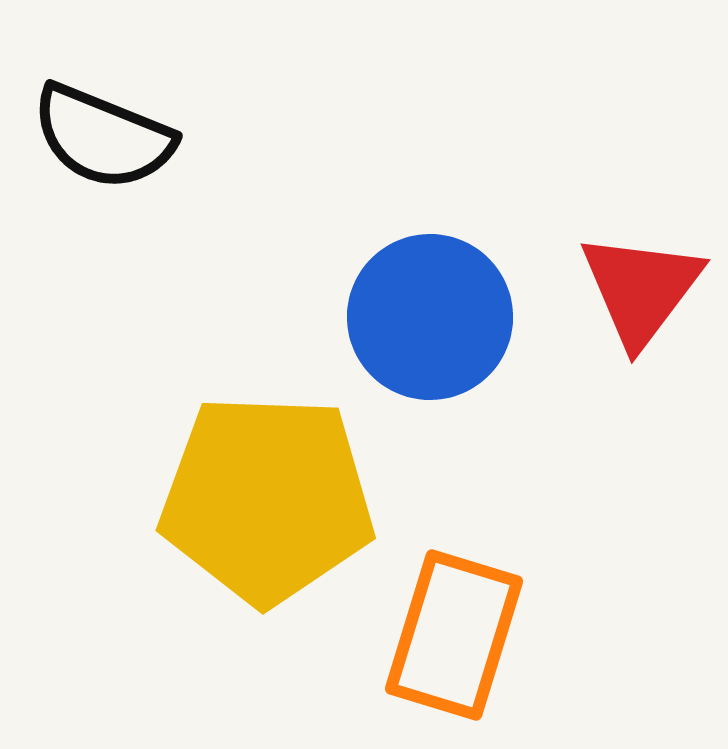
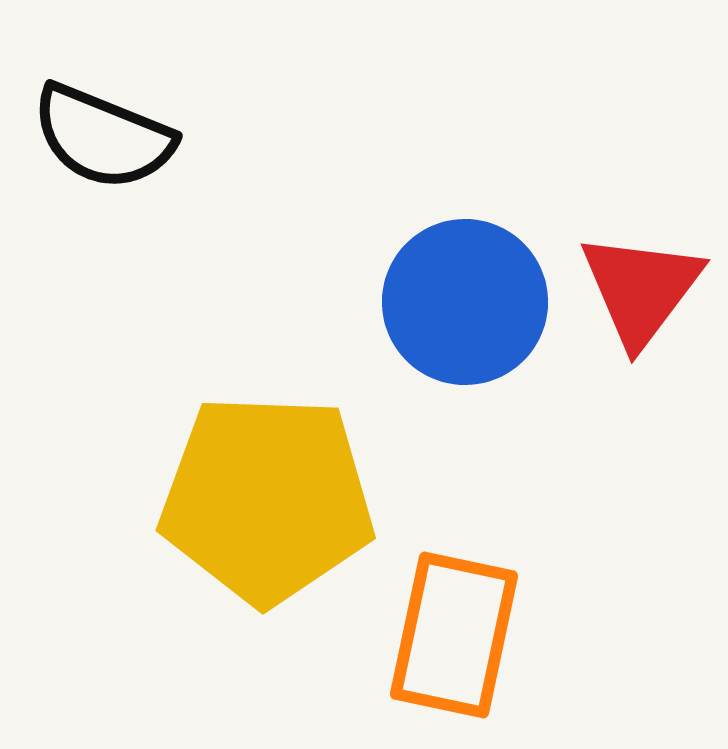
blue circle: moved 35 px right, 15 px up
orange rectangle: rotated 5 degrees counterclockwise
